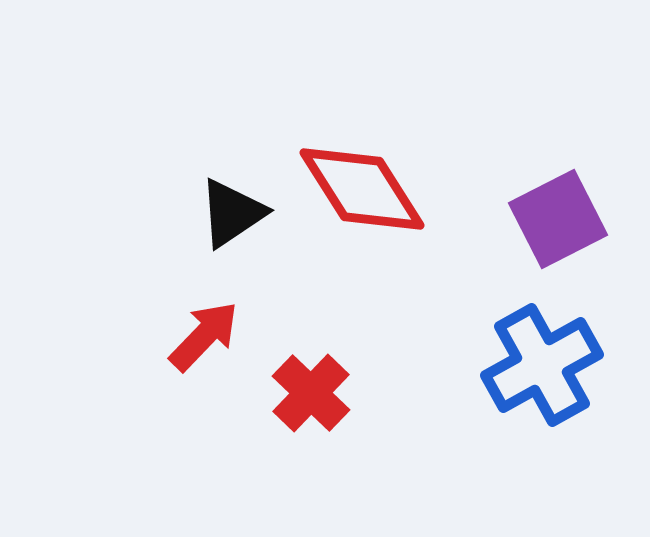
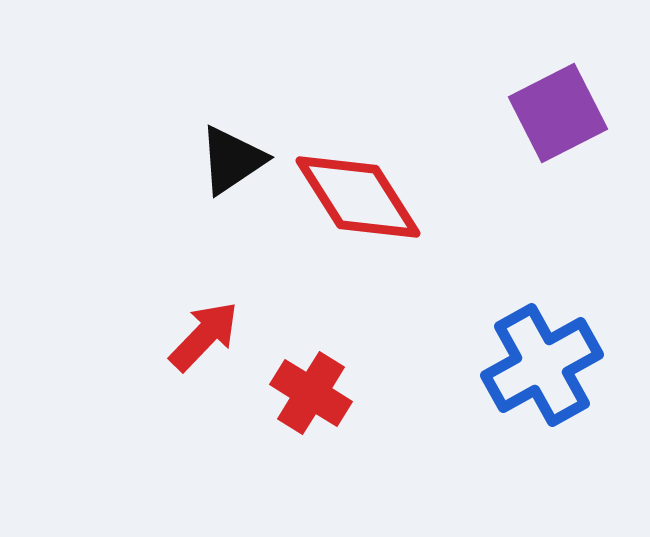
red diamond: moved 4 px left, 8 px down
black triangle: moved 53 px up
purple square: moved 106 px up
red cross: rotated 12 degrees counterclockwise
